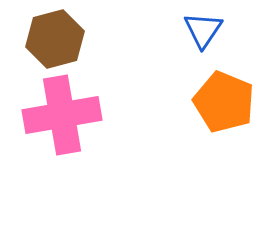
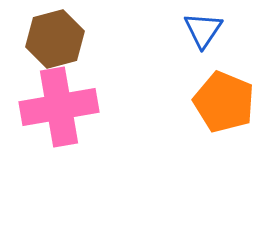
pink cross: moved 3 px left, 8 px up
